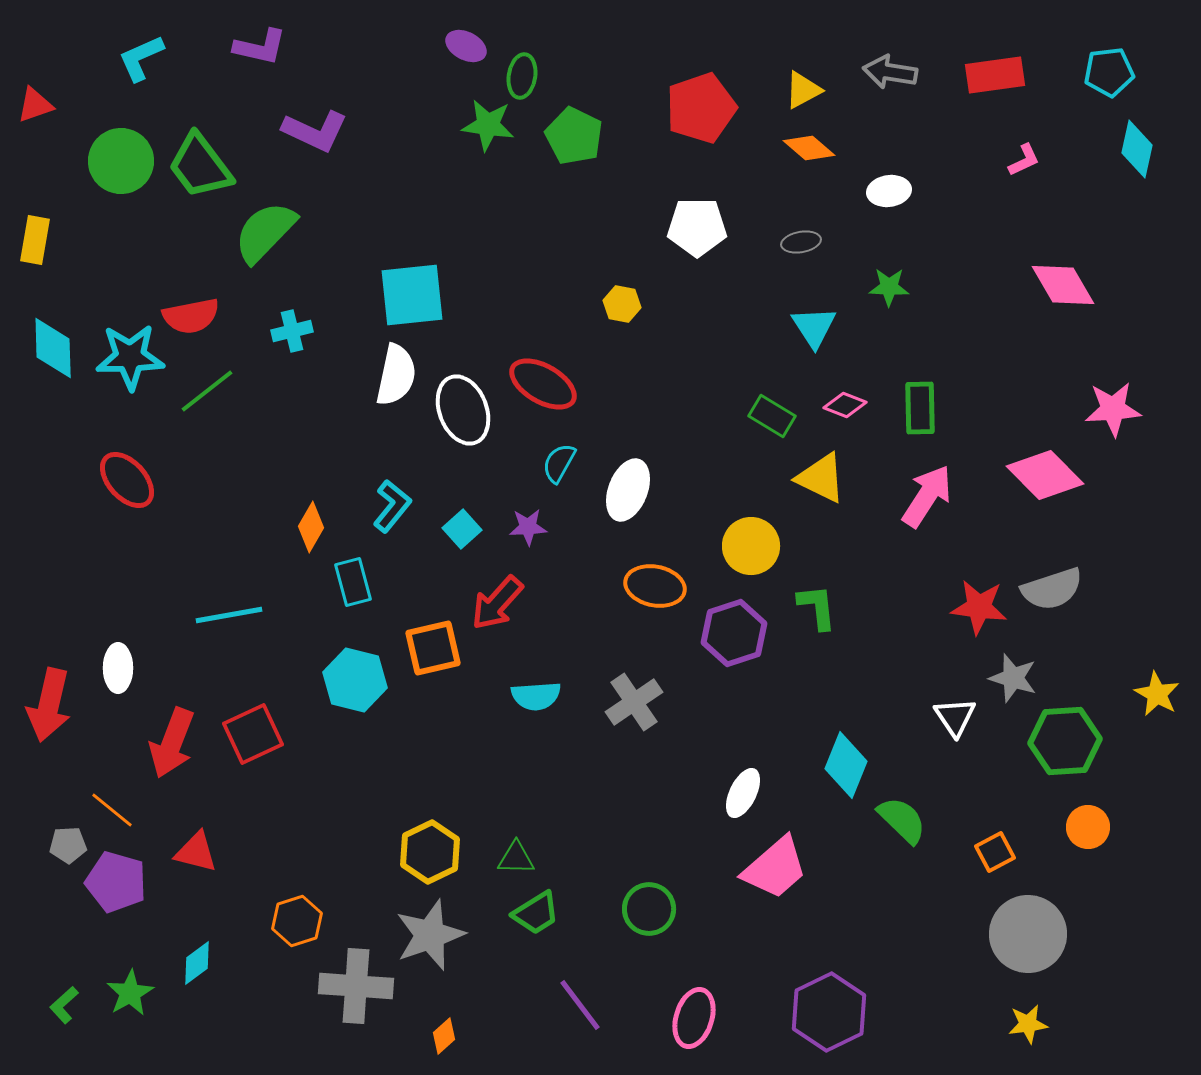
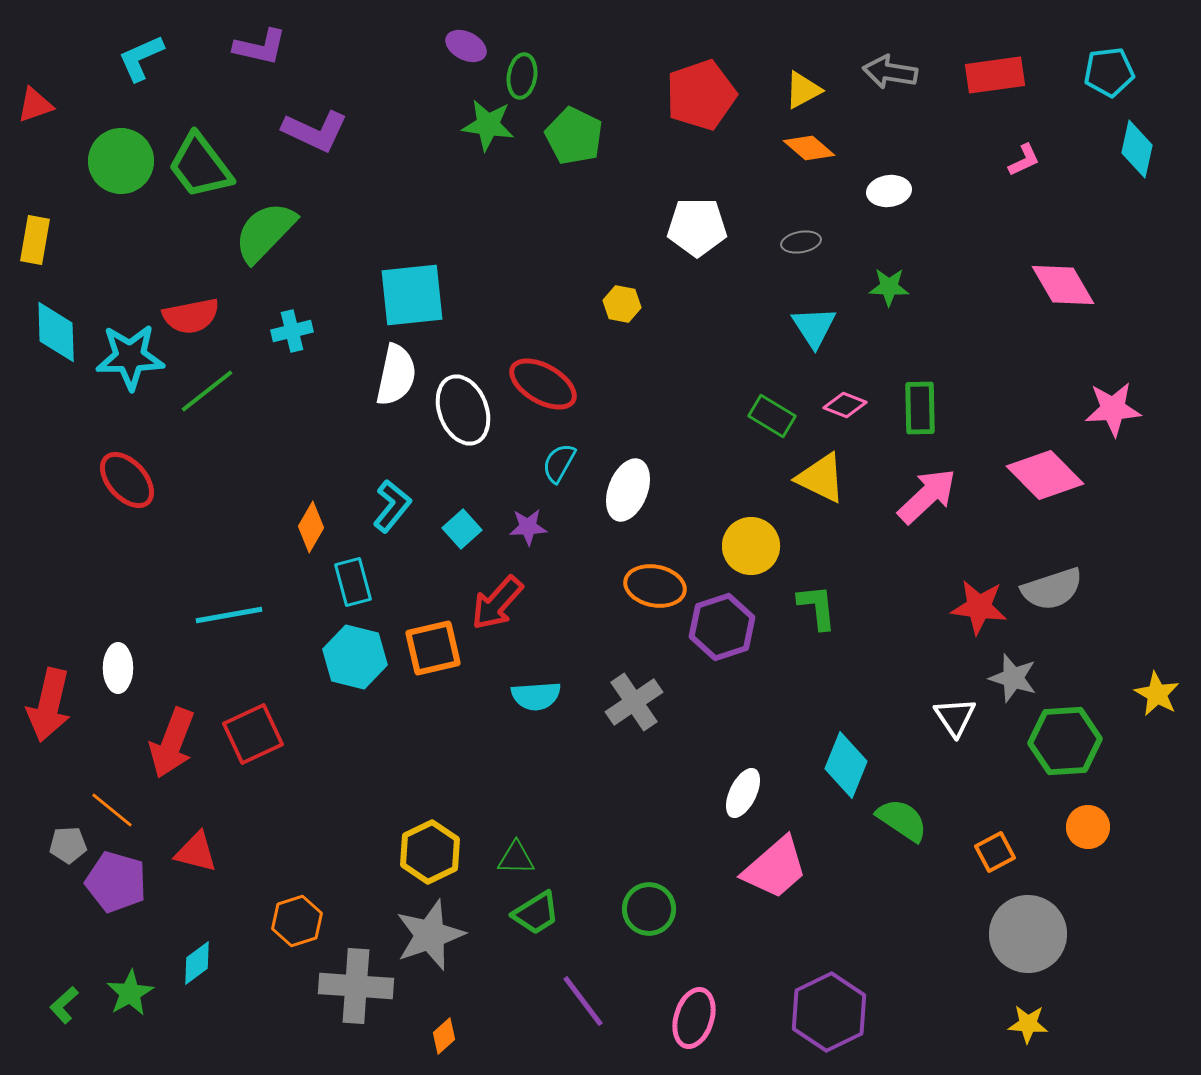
red pentagon at (701, 108): moved 13 px up
cyan diamond at (53, 348): moved 3 px right, 16 px up
pink arrow at (927, 496): rotated 14 degrees clockwise
purple hexagon at (734, 633): moved 12 px left, 6 px up
cyan hexagon at (355, 680): moved 23 px up
green semicircle at (902, 820): rotated 10 degrees counterclockwise
purple line at (580, 1005): moved 3 px right, 4 px up
yellow star at (1028, 1024): rotated 12 degrees clockwise
